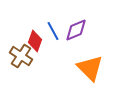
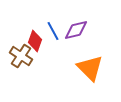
purple diamond: rotated 10 degrees clockwise
